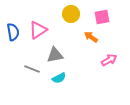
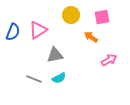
yellow circle: moved 1 px down
blue semicircle: rotated 30 degrees clockwise
gray line: moved 2 px right, 10 px down
